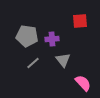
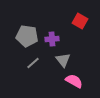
red square: rotated 35 degrees clockwise
pink semicircle: moved 9 px left, 2 px up; rotated 18 degrees counterclockwise
